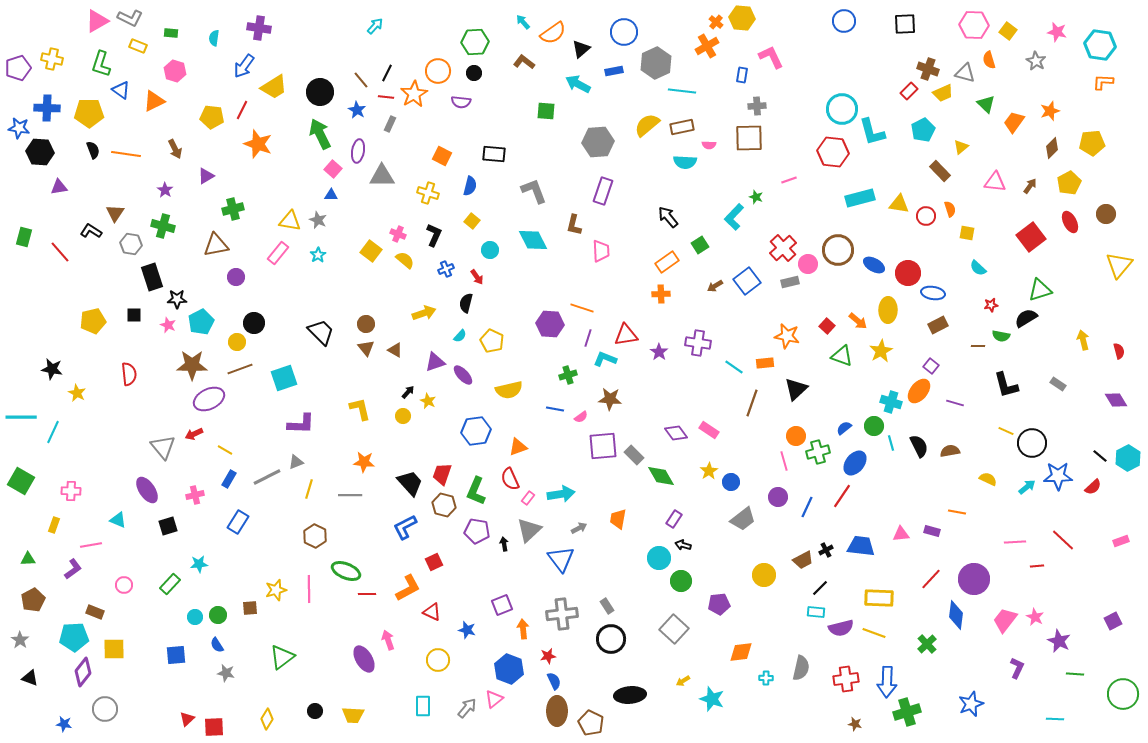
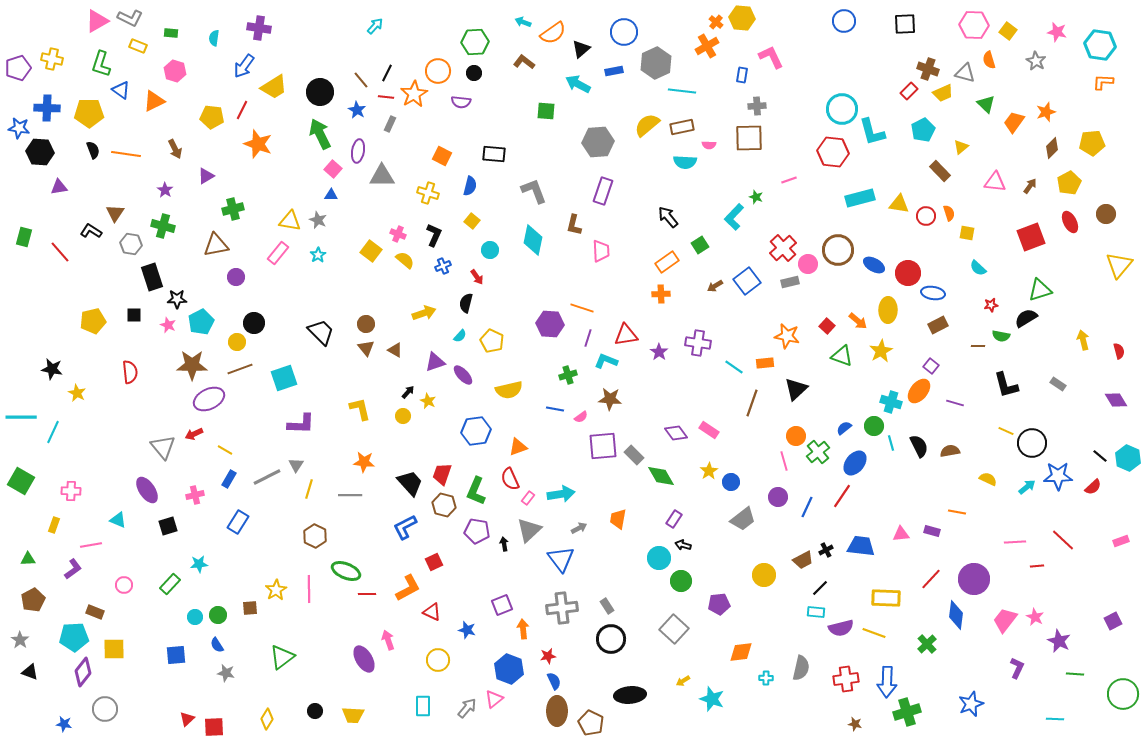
cyan arrow at (523, 22): rotated 28 degrees counterclockwise
orange star at (1050, 111): moved 4 px left, 1 px down
orange semicircle at (950, 209): moved 1 px left, 4 px down
red square at (1031, 237): rotated 16 degrees clockwise
cyan diamond at (533, 240): rotated 40 degrees clockwise
blue cross at (446, 269): moved 3 px left, 3 px up
cyan L-shape at (605, 359): moved 1 px right, 2 px down
red semicircle at (129, 374): moved 1 px right, 2 px up
green cross at (818, 452): rotated 25 degrees counterclockwise
cyan hexagon at (1128, 458): rotated 10 degrees counterclockwise
gray triangle at (296, 462): moved 3 px down; rotated 35 degrees counterclockwise
yellow star at (276, 590): rotated 15 degrees counterclockwise
yellow rectangle at (879, 598): moved 7 px right
gray cross at (562, 614): moved 6 px up
black triangle at (30, 678): moved 6 px up
